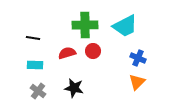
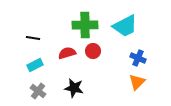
cyan rectangle: rotated 28 degrees counterclockwise
